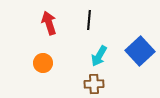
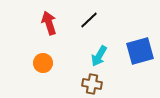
black line: rotated 42 degrees clockwise
blue square: rotated 28 degrees clockwise
brown cross: moved 2 px left; rotated 12 degrees clockwise
